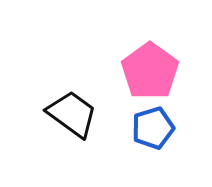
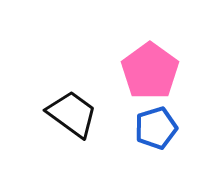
blue pentagon: moved 3 px right
